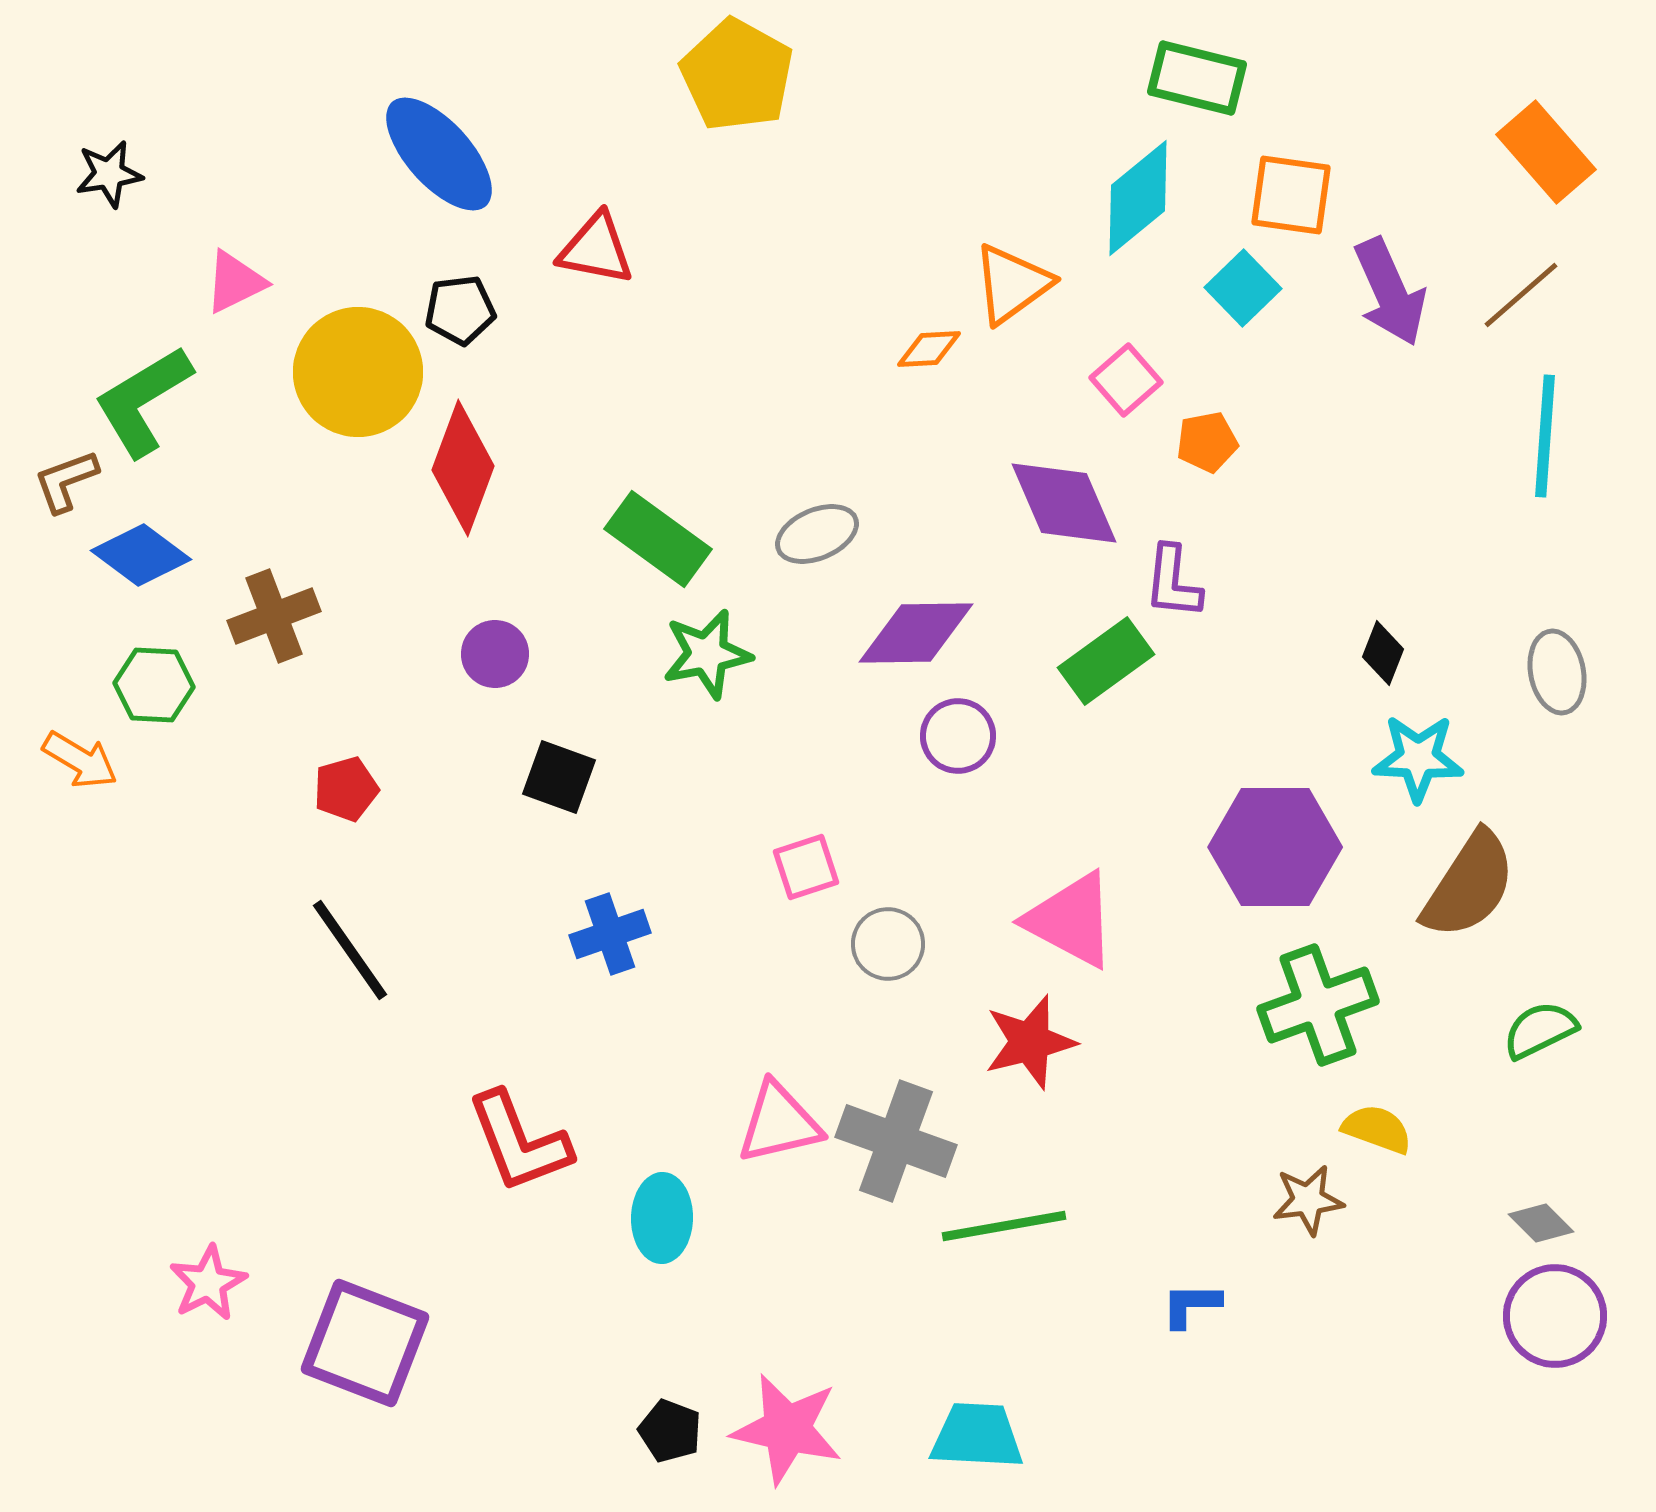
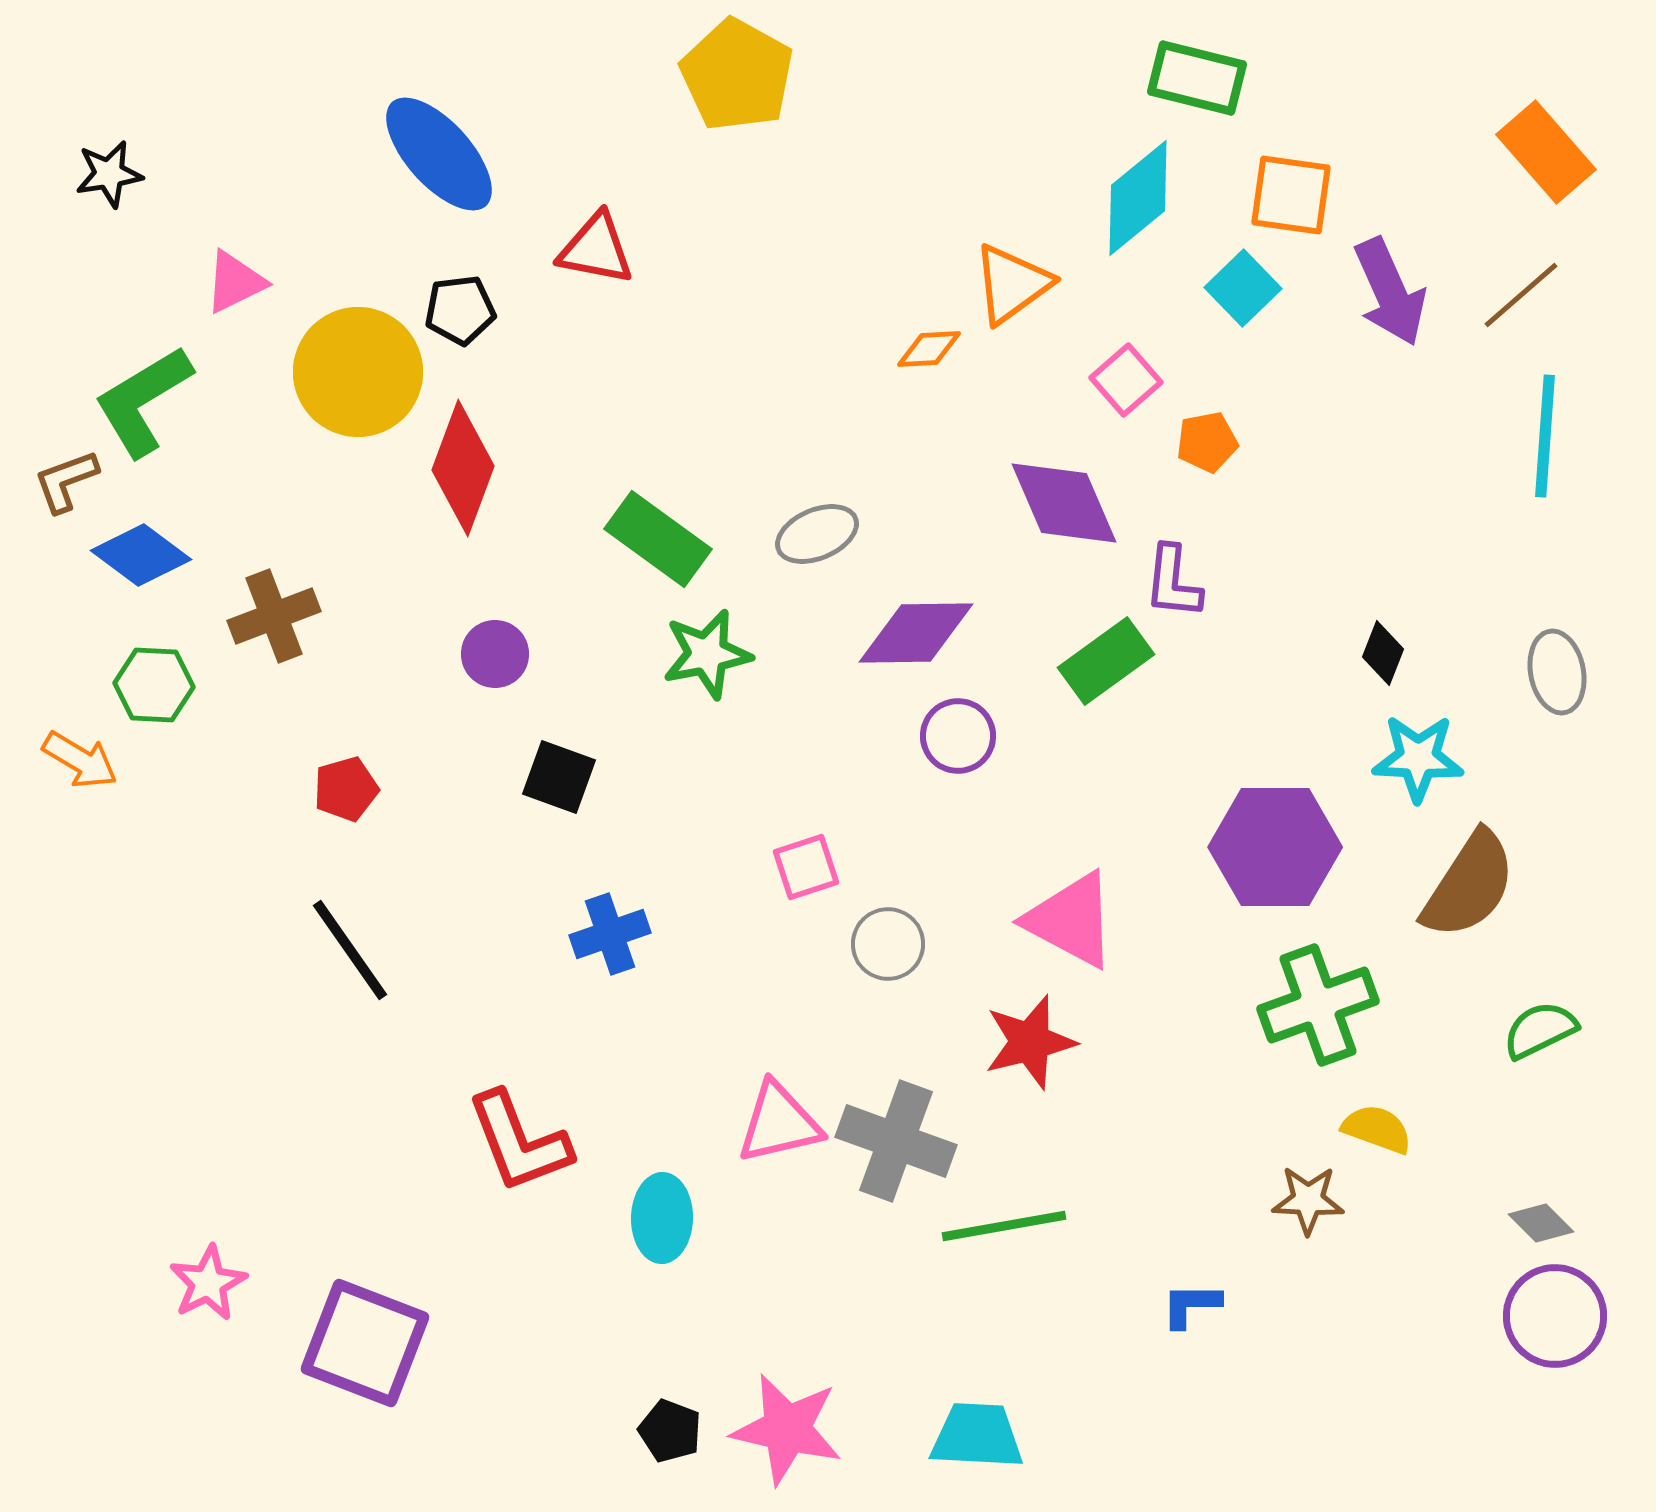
brown star at (1308, 1200): rotated 10 degrees clockwise
